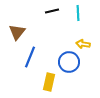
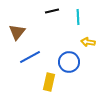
cyan line: moved 4 px down
yellow arrow: moved 5 px right, 2 px up
blue line: rotated 40 degrees clockwise
